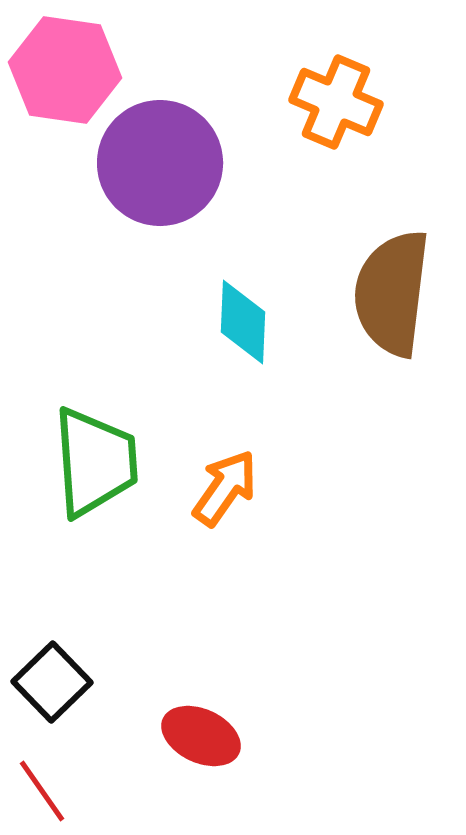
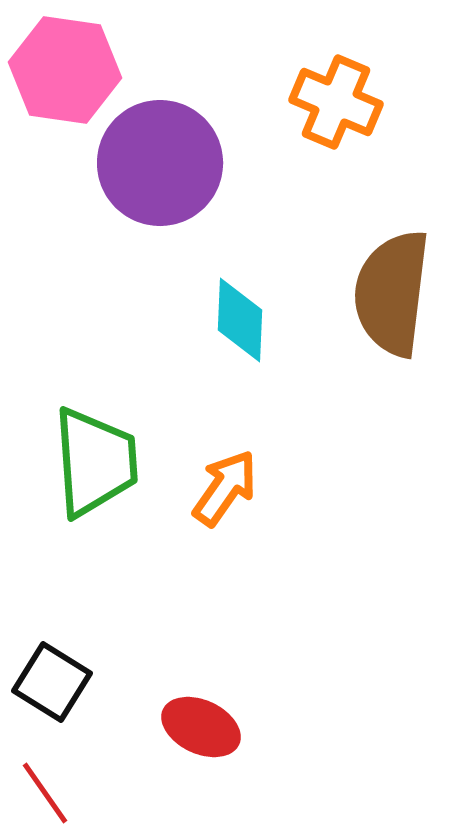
cyan diamond: moved 3 px left, 2 px up
black square: rotated 14 degrees counterclockwise
red ellipse: moved 9 px up
red line: moved 3 px right, 2 px down
